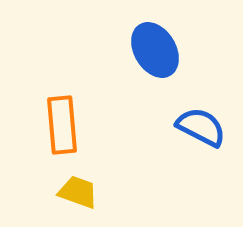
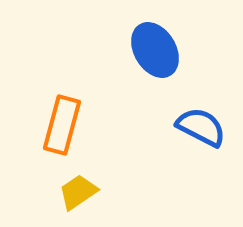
orange rectangle: rotated 20 degrees clockwise
yellow trapezoid: rotated 54 degrees counterclockwise
